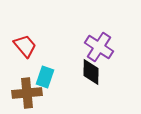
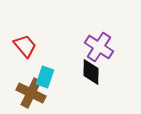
brown cross: moved 4 px right; rotated 32 degrees clockwise
